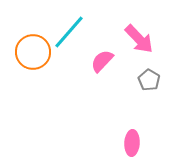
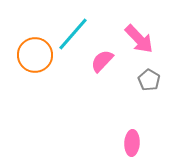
cyan line: moved 4 px right, 2 px down
orange circle: moved 2 px right, 3 px down
